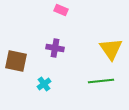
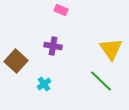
purple cross: moved 2 px left, 2 px up
brown square: rotated 30 degrees clockwise
green line: rotated 50 degrees clockwise
